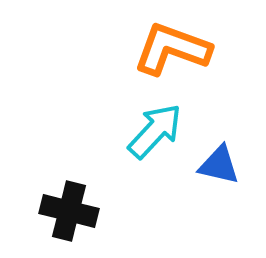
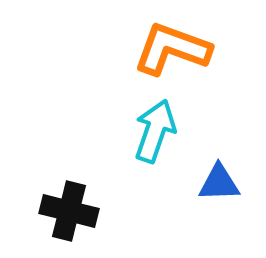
cyan arrow: rotated 24 degrees counterclockwise
blue triangle: moved 18 px down; rotated 15 degrees counterclockwise
